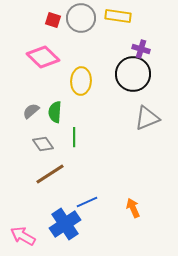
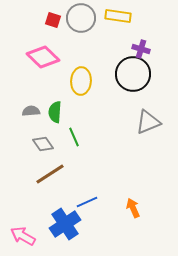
gray semicircle: rotated 36 degrees clockwise
gray triangle: moved 1 px right, 4 px down
green line: rotated 24 degrees counterclockwise
